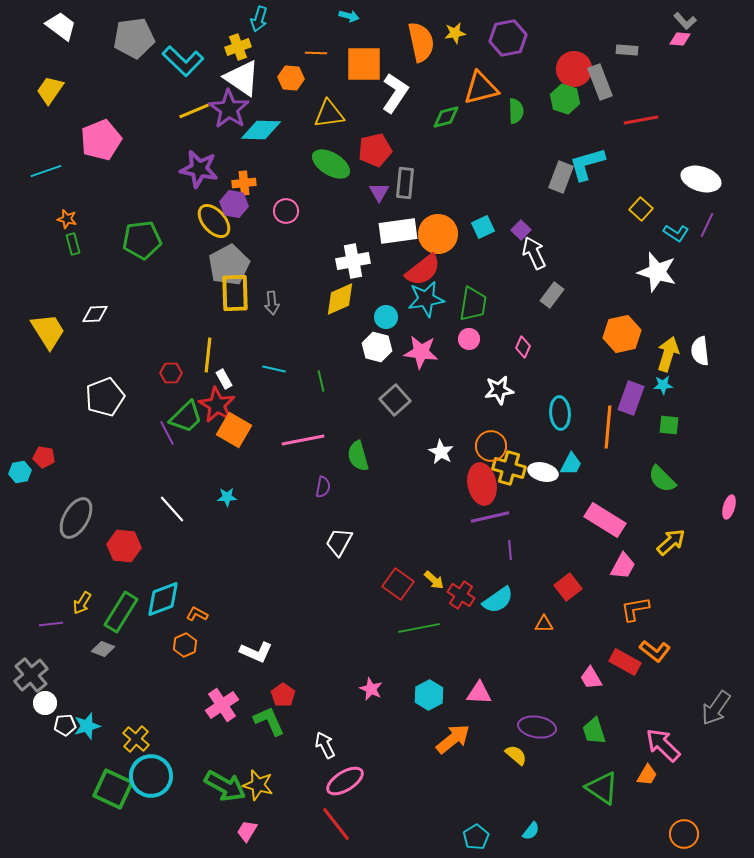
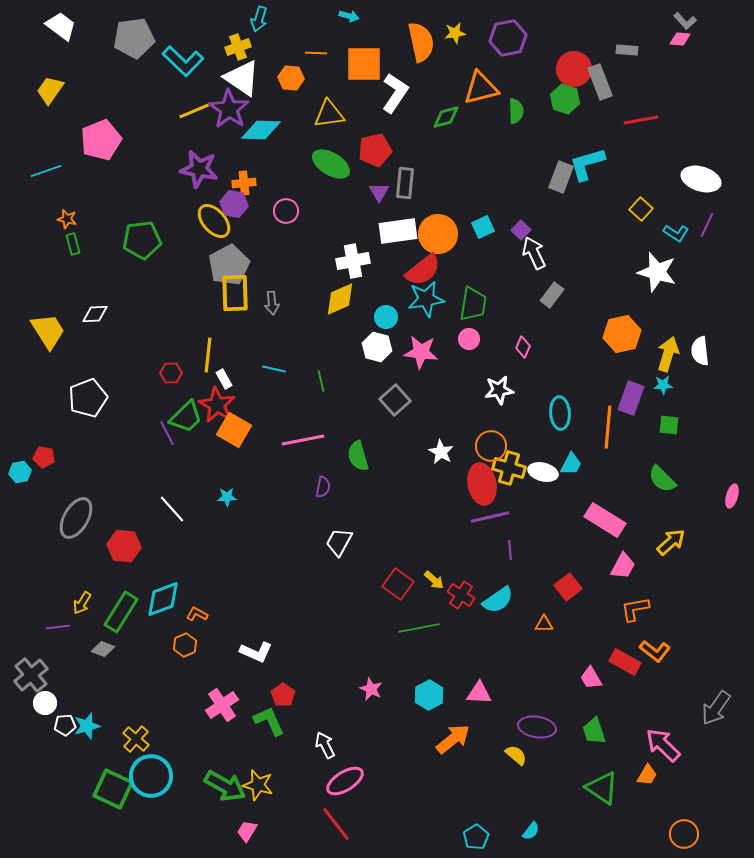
white pentagon at (105, 397): moved 17 px left, 1 px down
pink ellipse at (729, 507): moved 3 px right, 11 px up
purple line at (51, 624): moved 7 px right, 3 px down
